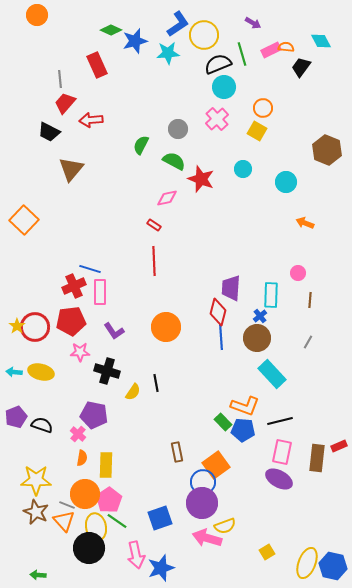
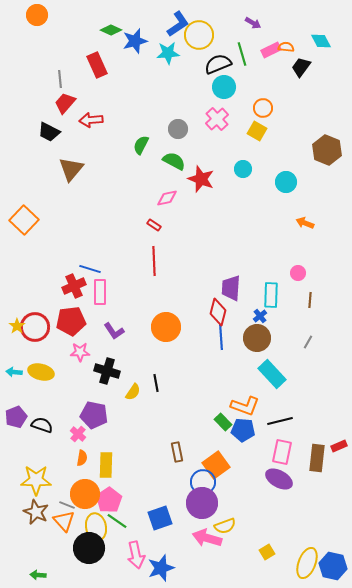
yellow circle at (204, 35): moved 5 px left
